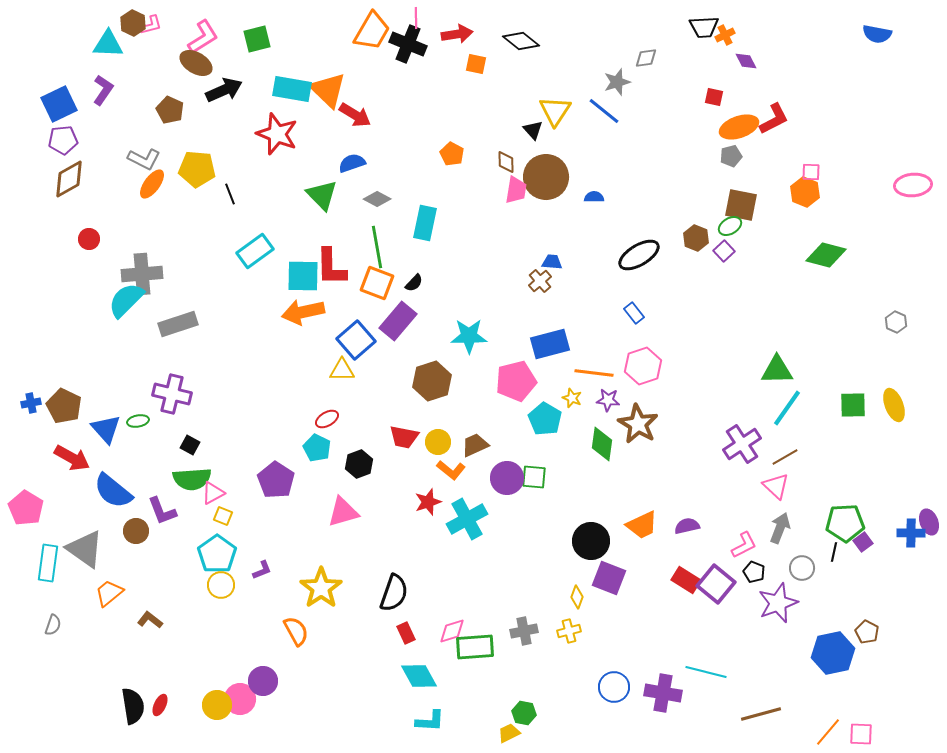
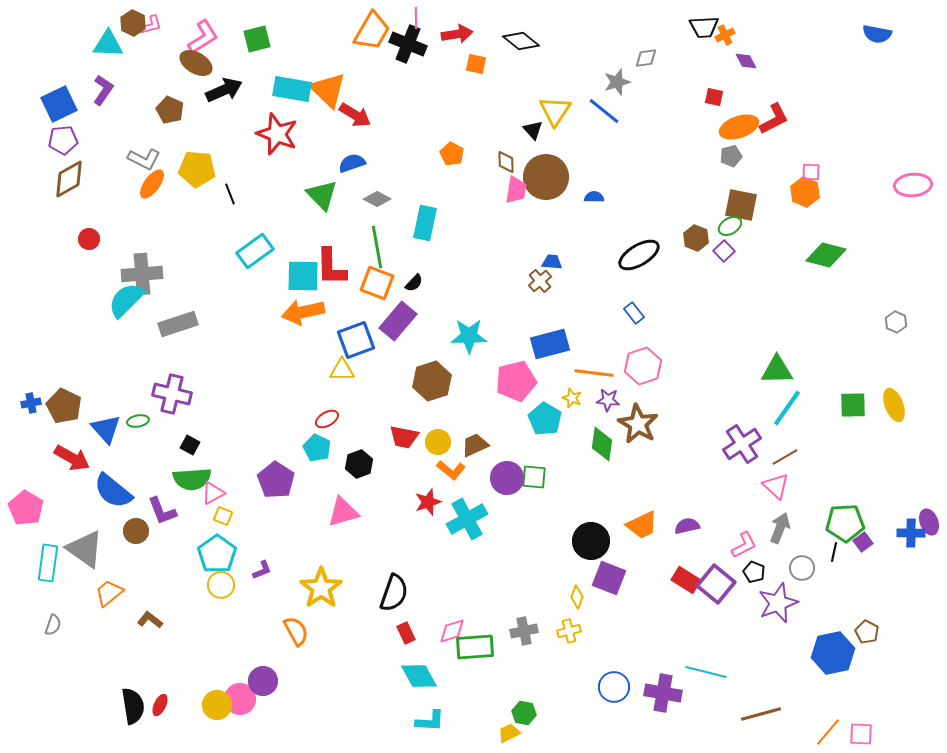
blue square at (356, 340): rotated 21 degrees clockwise
